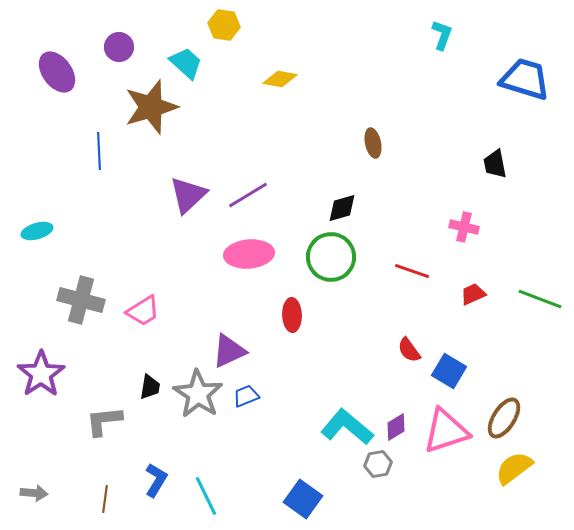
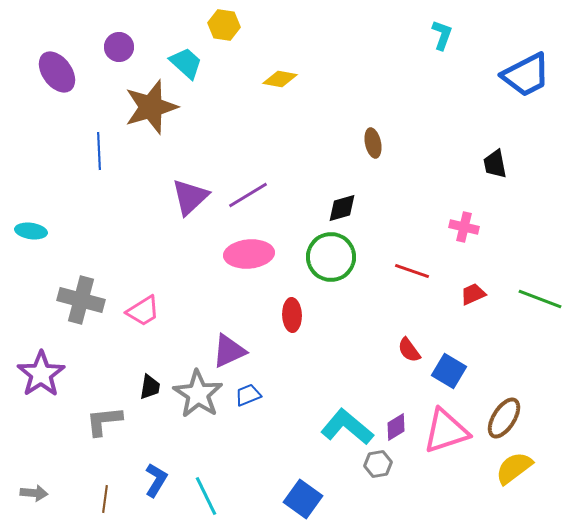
blue trapezoid at (525, 79): moved 1 px right, 4 px up; rotated 136 degrees clockwise
purple triangle at (188, 195): moved 2 px right, 2 px down
cyan ellipse at (37, 231): moved 6 px left; rotated 24 degrees clockwise
blue trapezoid at (246, 396): moved 2 px right, 1 px up
